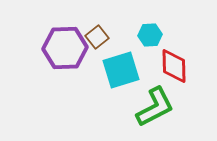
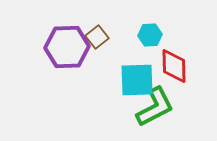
purple hexagon: moved 2 px right, 1 px up
cyan square: moved 16 px right, 10 px down; rotated 15 degrees clockwise
